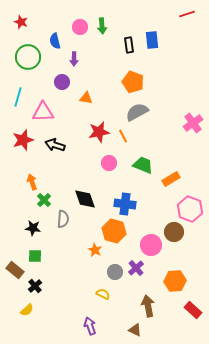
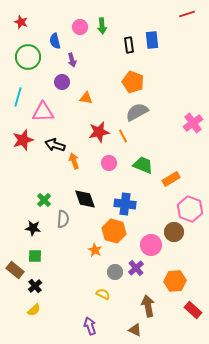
purple arrow at (74, 59): moved 2 px left, 1 px down; rotated 16 degrees counterclockwise
orange arrow at (32, 182): moved 42 px right, 21 px up
yellow semicircle at (27, 310): moved 7 px right
